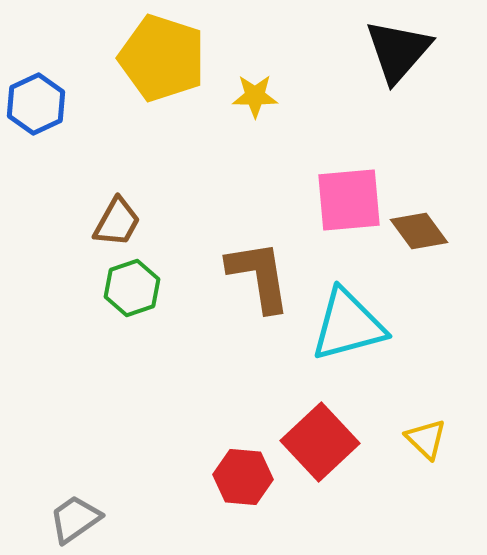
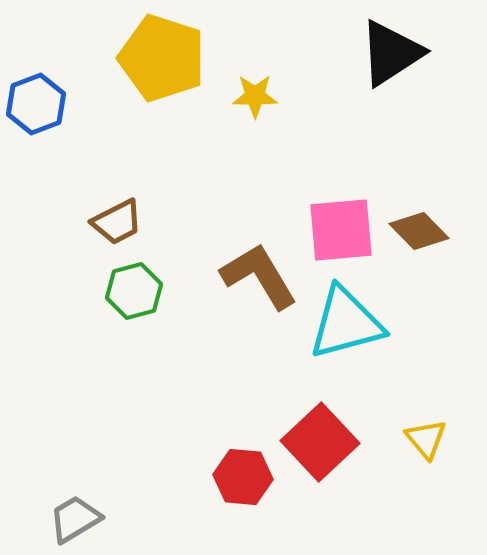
black triangle: moved 7 px left, 2 px down; rotated 16 degrees clockwise
blue hexagon: rotated 4 degrees clockwise
pink square: moved 8 px left, 30 px down
brown trapezoid: rotated 34 degrees clockwise
brown diamond: rotated 8 degrees counterclockwise
brown L-shape: rotated 22 degrees counterclockwise
green hexagon: moved 2 px right, 3 px down; rotated 4 degrees clockwise
cyan triangle: moved 2 px left, 2 px up
yellow triangle: rotated 6 degrees clockwise
gray trapezoid: rotated 4 degrees clockwise
